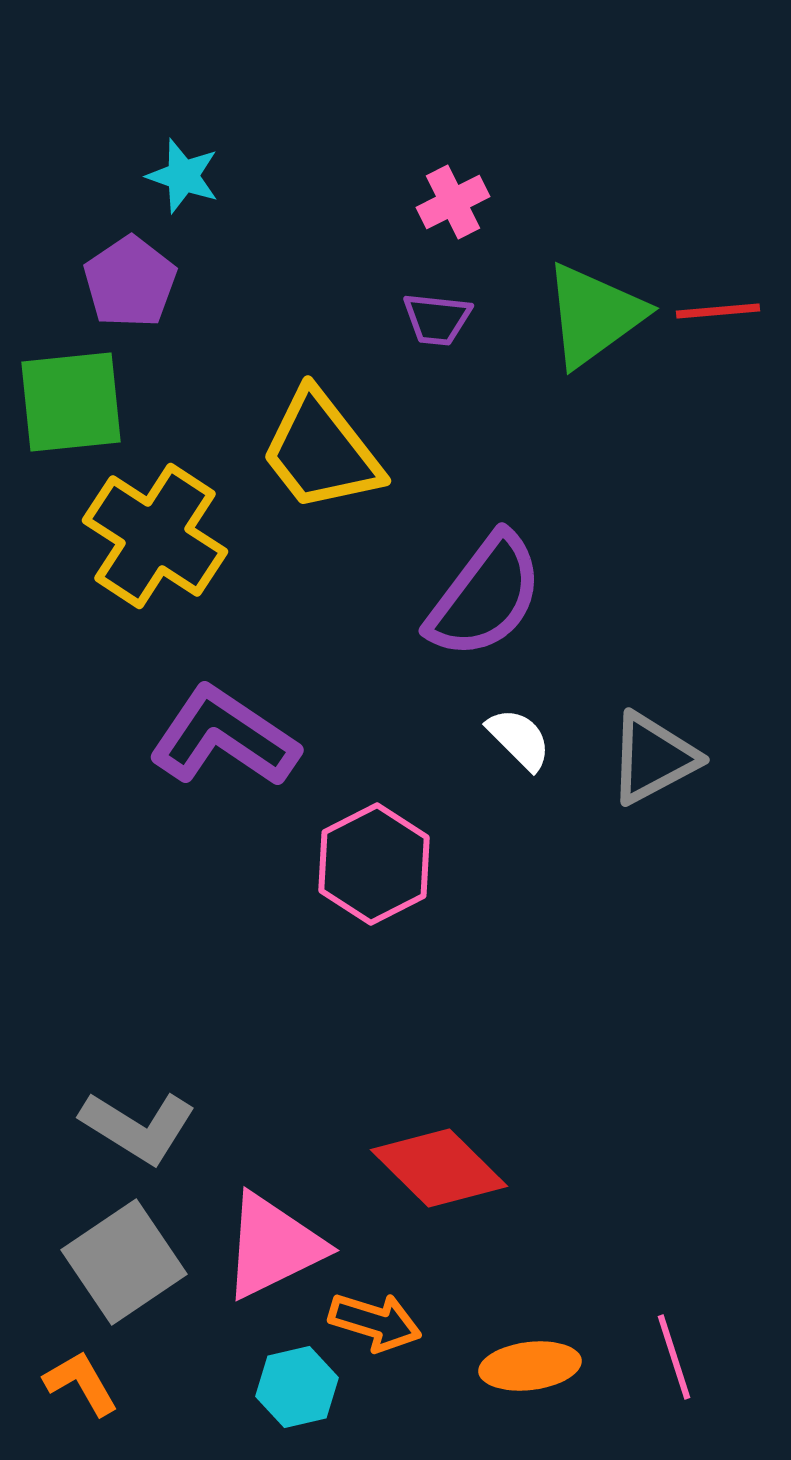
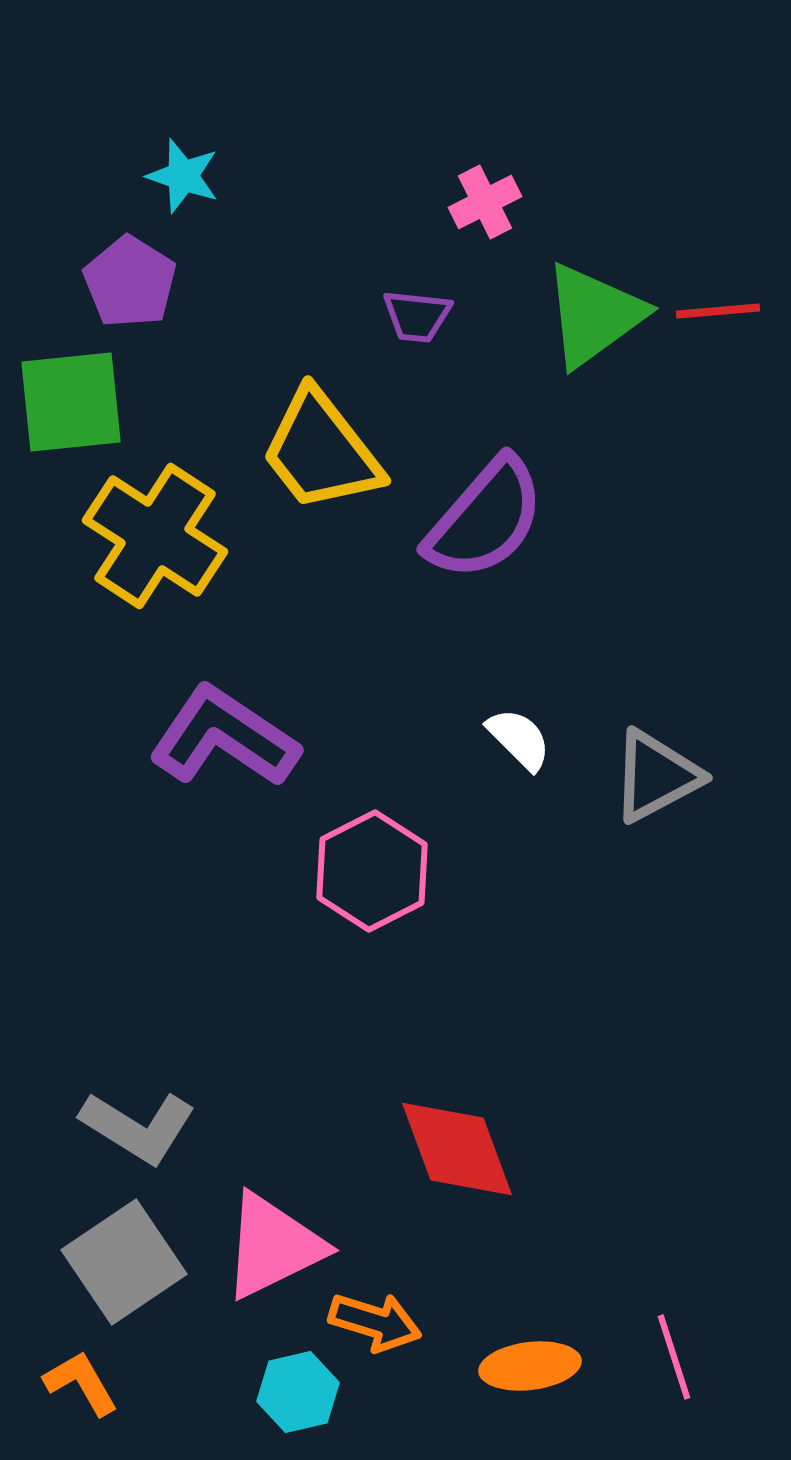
pink cross: moved 32 px right
purple pentagon: rotated 6 degrees counterclockwise
purple trapezoid: moved 20 px left, 3 px up
purple semicircle: moved 77 px up; rotated 4 degrees clockwise
gray triangle: moved 3 px right, 18 px down
pink hexagon: moved 2 px left, 7 px down
red diamond: moved 18 px right, 19 px up; rotated 25 degrees clockwise
cyan hexagon: moved 1 px right, 5 px down
